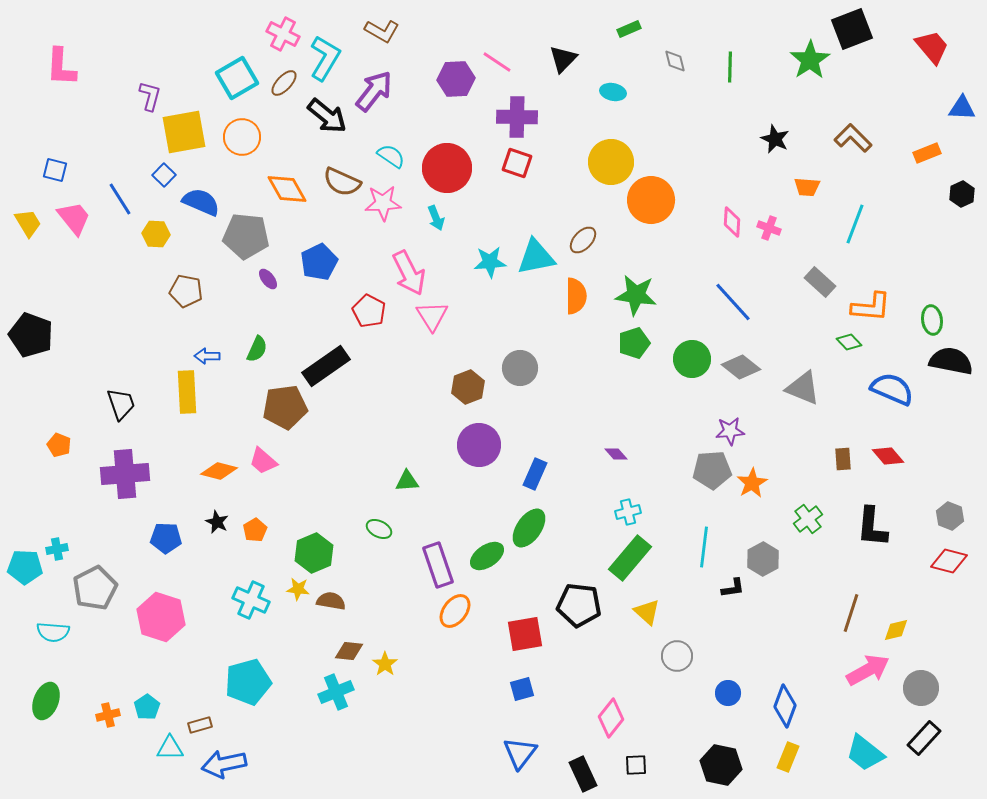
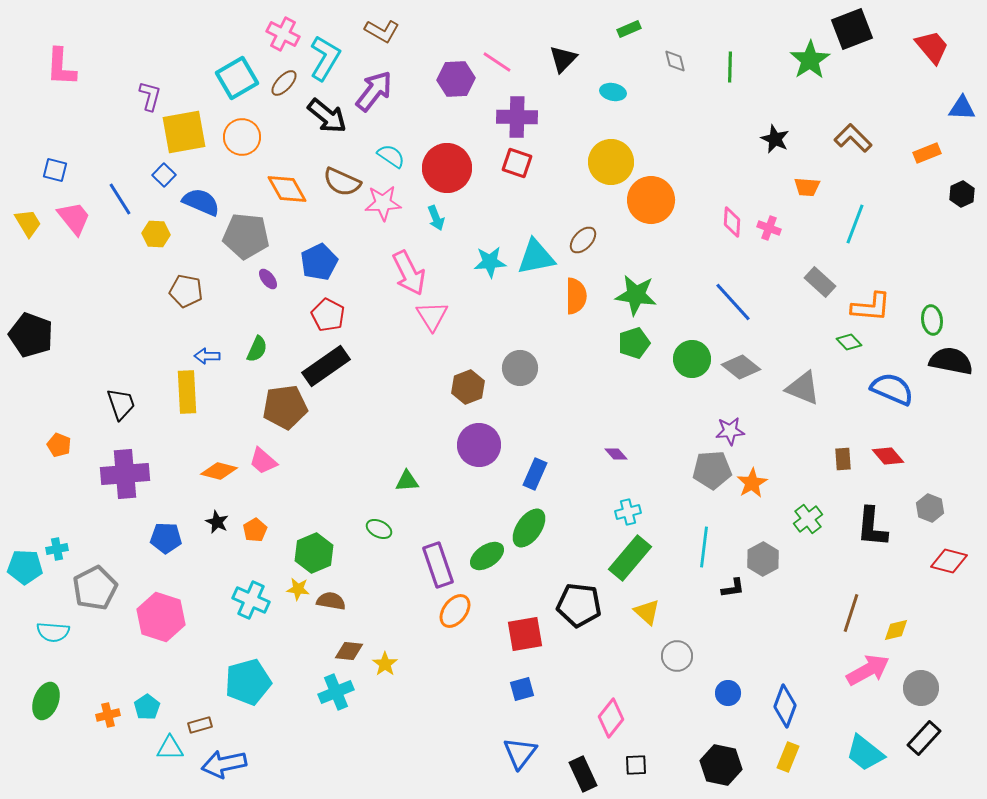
red pentagon at (369, 311): moved 41 px left, 4 px down
gray hexagon at (950, 516): moved 20 px left, 8 px up
